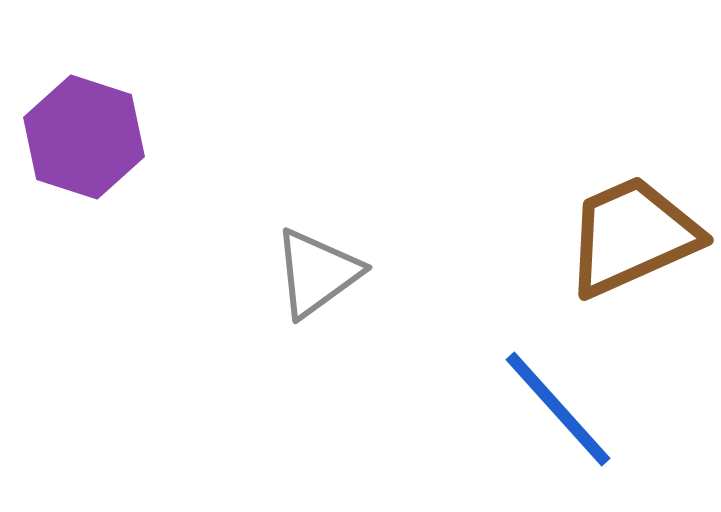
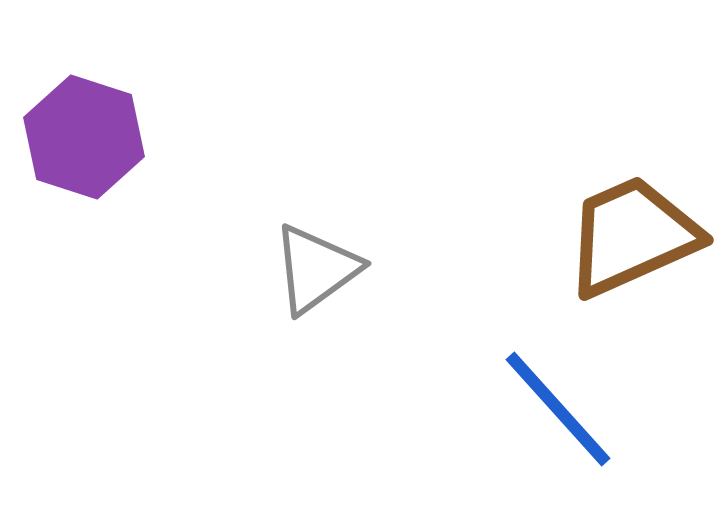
gray triangle: moved 1 px left, 4 px up
